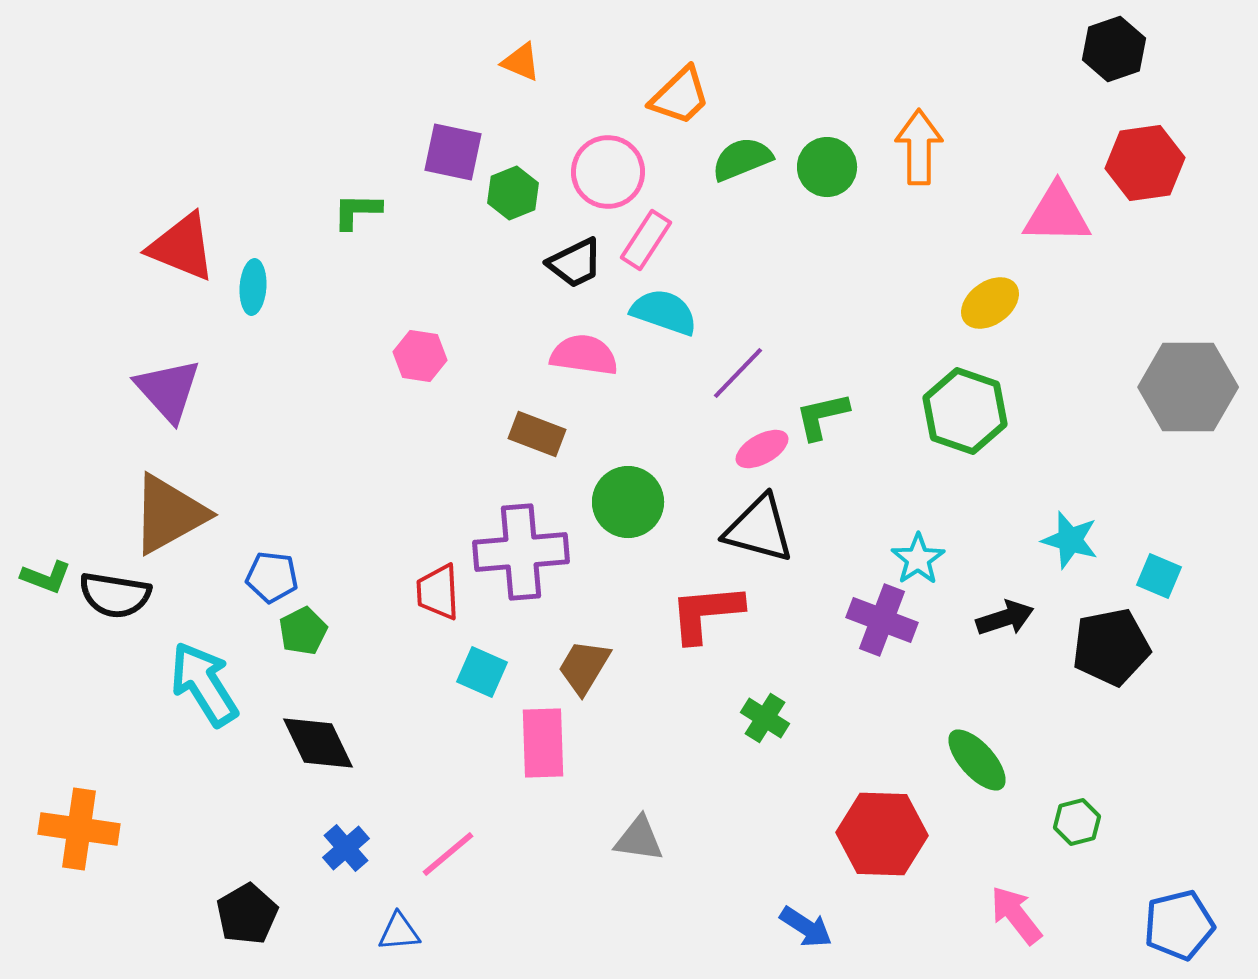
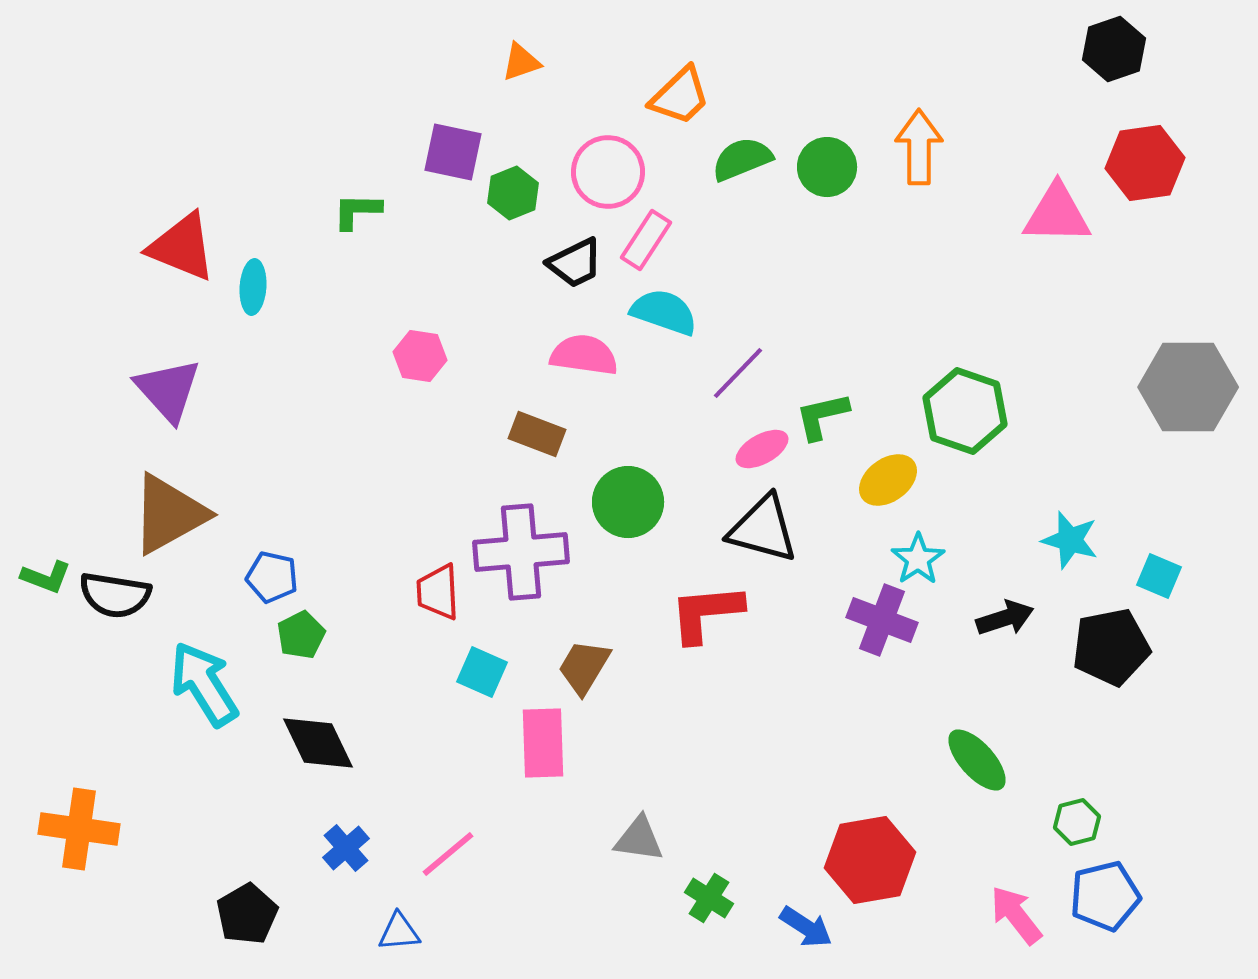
orange triangle at (521, 62): rotated 42 degrees counterclockwise
yellow ellipse at (990, 303): moved 102 px left, 177 px down
black triangle at (759, 529): moved 4 px right
blue pentagon at (272, 577): rotated 6 degrees clockwise
green pentagon at (303, 631): moved 2 px left, 4 px down
green cross at (765, 718): moved 56 px left, 180 px down
red hexagon at (882, 834): moved 12 px left, 26 px down; rotated 12 degrees counterclockwise
blue pentagon at (1179, 925): moved 74 px left, 29 px up
